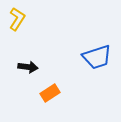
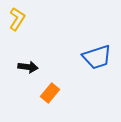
orange rectangle: rotated 18 degrees counterclockwise
